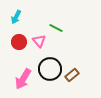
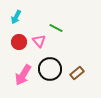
brown rectangle: moved 5 px right, 2 px up
pink arrow: moved 4 px up
